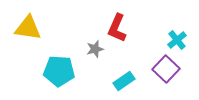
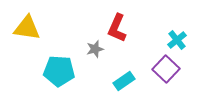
yellow triangle: moved 1 px left
